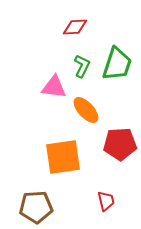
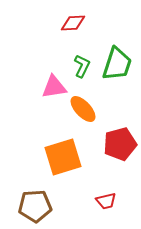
red diamond: moved 2 px left, 4 px up
pink triangle: rotated 16 degrees counterclockwise
orange ellipse: moved 3 px left, 1 px up
red pentagon: rotated 12 degrees counterclockwise
orange square: rotated 9 degrees counterclockwise
red trapezoid: rotated 90 degrees clockwise
brown pentagon: moved 1 px left, 1 px up
